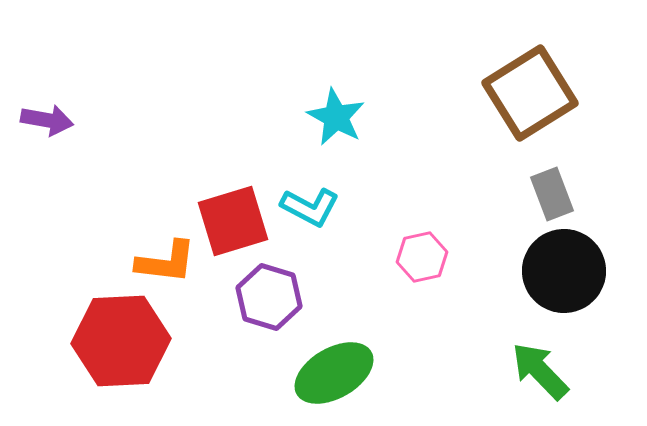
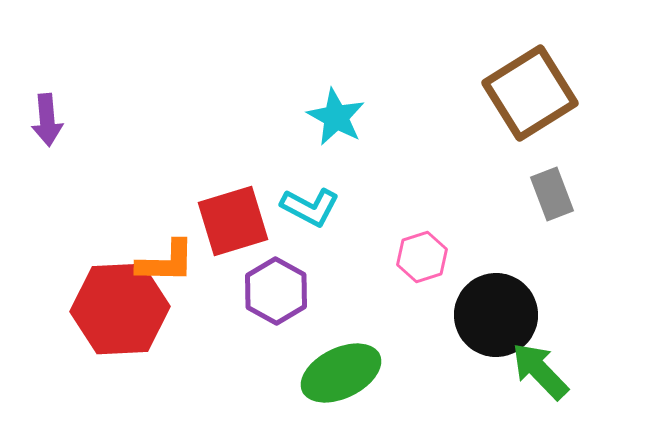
purple arrow: rotated 75 degrees clockwise
pink hexagon: rotated 6 degrees counterclockwise
orange L-shape: rotated 6 degrees counterclockwise
black circle: moved 68 px left, 44 px down
purple hexagon: moved 7 px right, 6 px up; rotated 12 degrees clockwise
red hexagon: moved 1 px left, 32 px up
green ellipse: moved 7 px right; rotated 4 degrees clockwise
